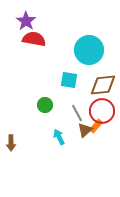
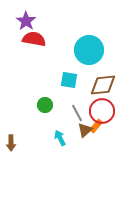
cyan arrow: moved 1 px right, 1 px down
